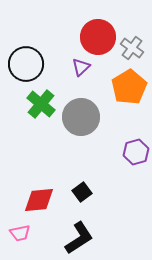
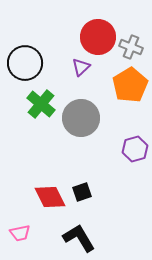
gray cross: moved 1 px left, 1 px up; rotated 15 degrees counterclockwise
black circle: moved 1 px left, 1 px up
orange pentagon: moved 1 px right, 2 px up
gray circle: moved 1 px down
purple hexagon: moved 1 px left, 3 px up
black square: rotated 18 degrees clockwise
red diamond: moved 11 px right, 3 px up; rotated 68 degrees clockwise
black L-shape: rotated 88 degrees counterclockwise
